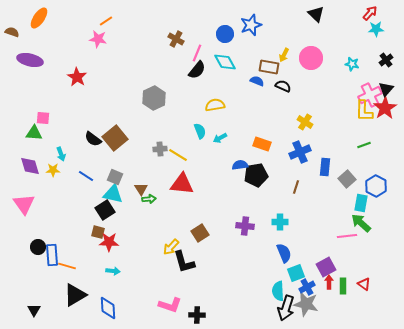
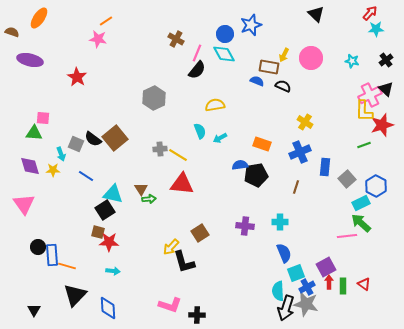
cyan diamond at (225, 62): moved 1 px left, 8 px up
cyan star at (352, 64): moved 3 px up
black triangle at (386, 89): rotated 28 degrees counterclockwise
red star at (385, 108): moved 3 px left, 17 px down; rotated 15 degrees clockwise
gray square at (115, 177): moved 39 px left, 33 px up
cyan rectangle at (361, 203): rotated 54 degrees clockwise
black triangle at (75, 295): rotated 15 degrees counterclockwise
